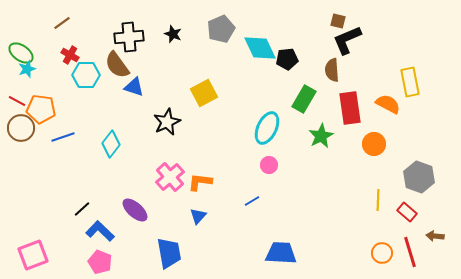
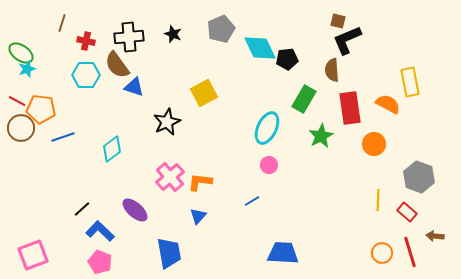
brown line at (62, 23): rotated 36 degrees counterclockwise
red cross at (70, 55): moved 16 px right, 14 px up; rotated 18 degrees counterclockwise
cyan diamond at (111, 144): moved 1 px right, 5 px down; rotated 16 degrees clockwise
blue trapezoid at (281, 253): moved 2 px right
